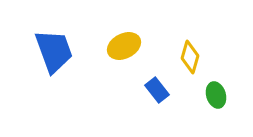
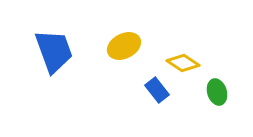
yellow diamond: moved 7 px left, 6 px down; rotated 72 degrees counterclockwise
green ellipse: moved 1 px right, 3 px up
